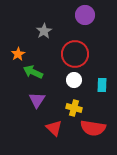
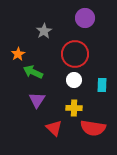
purple circle: moved 3 px down
yellow cross: rotated 14 degrees counterclockwise
